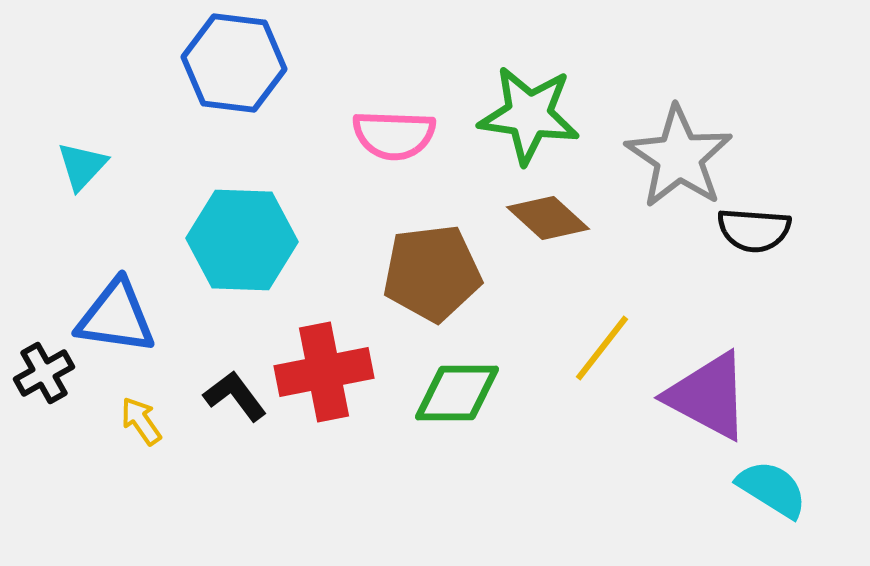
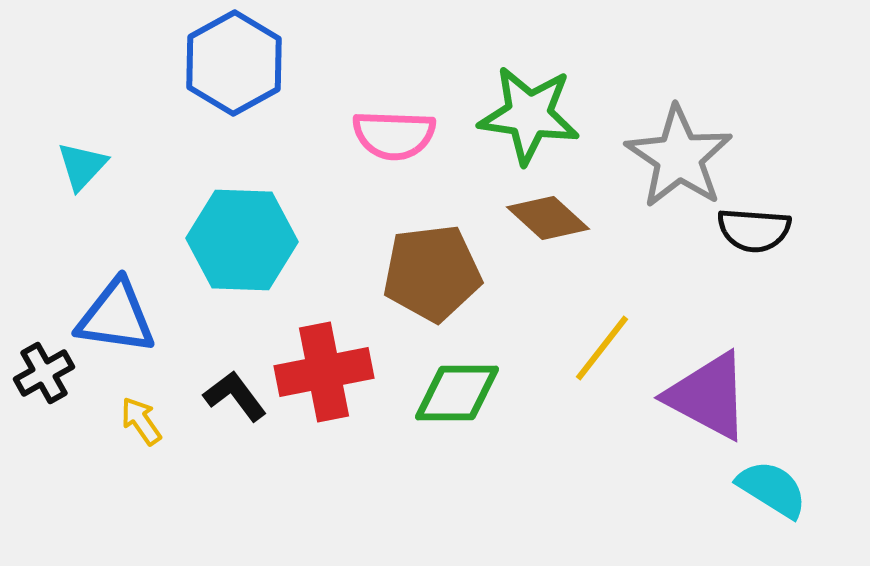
blue hexagon: rotated 24 degrees clockwise
